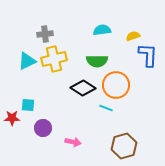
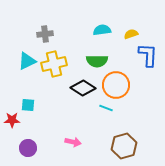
yellow semicircle: moved 2 px left, 2 px up
yellow cross: moved 5 px down
red star: moved 2 px down
purple circle: moved 15 px left, 20 px down
